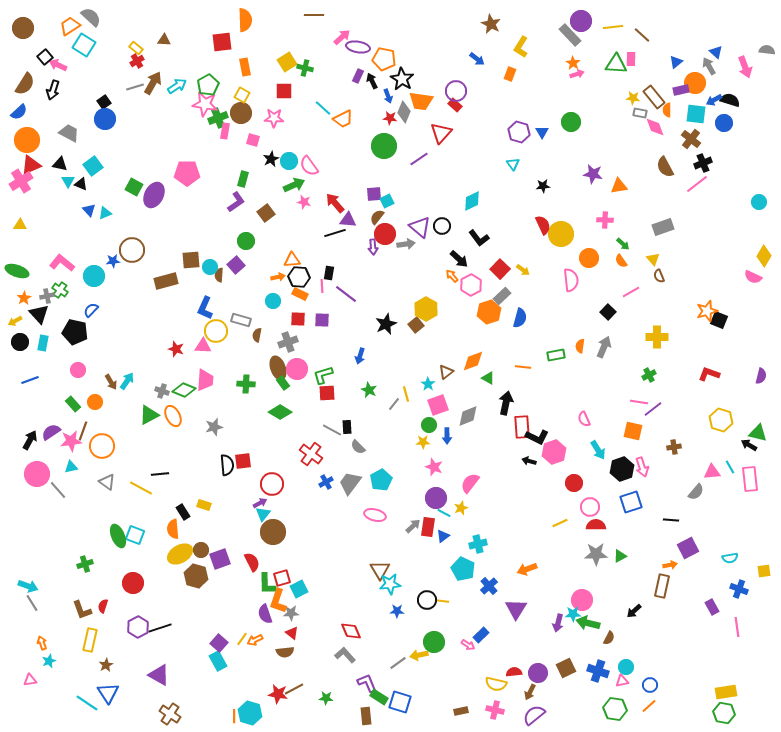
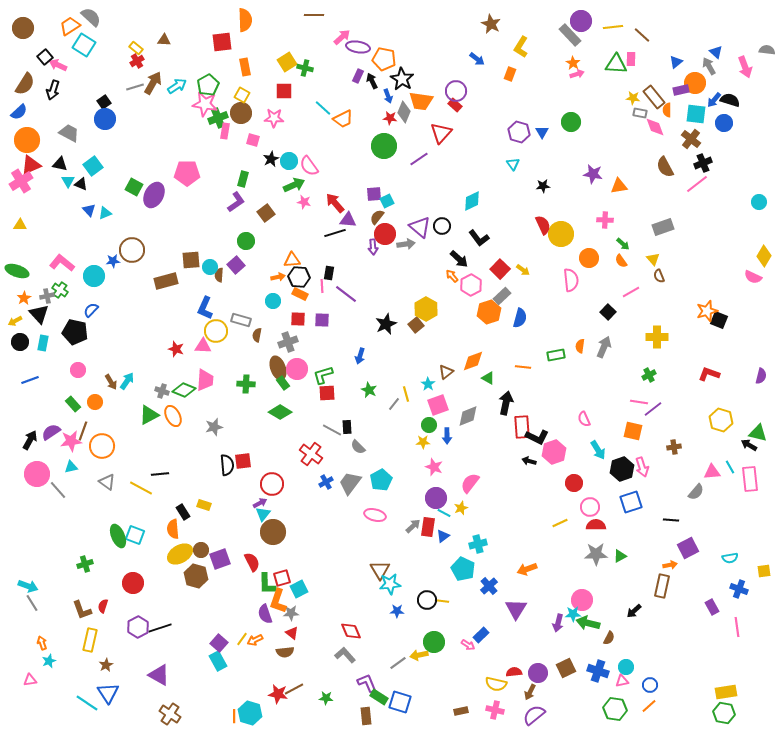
blue arrow at (714, 100): rotated 21 degrees counterclockwise
